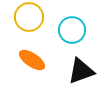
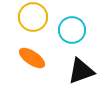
yellow circle: moved 4 px right
orange ellipse: moved 2 px up
